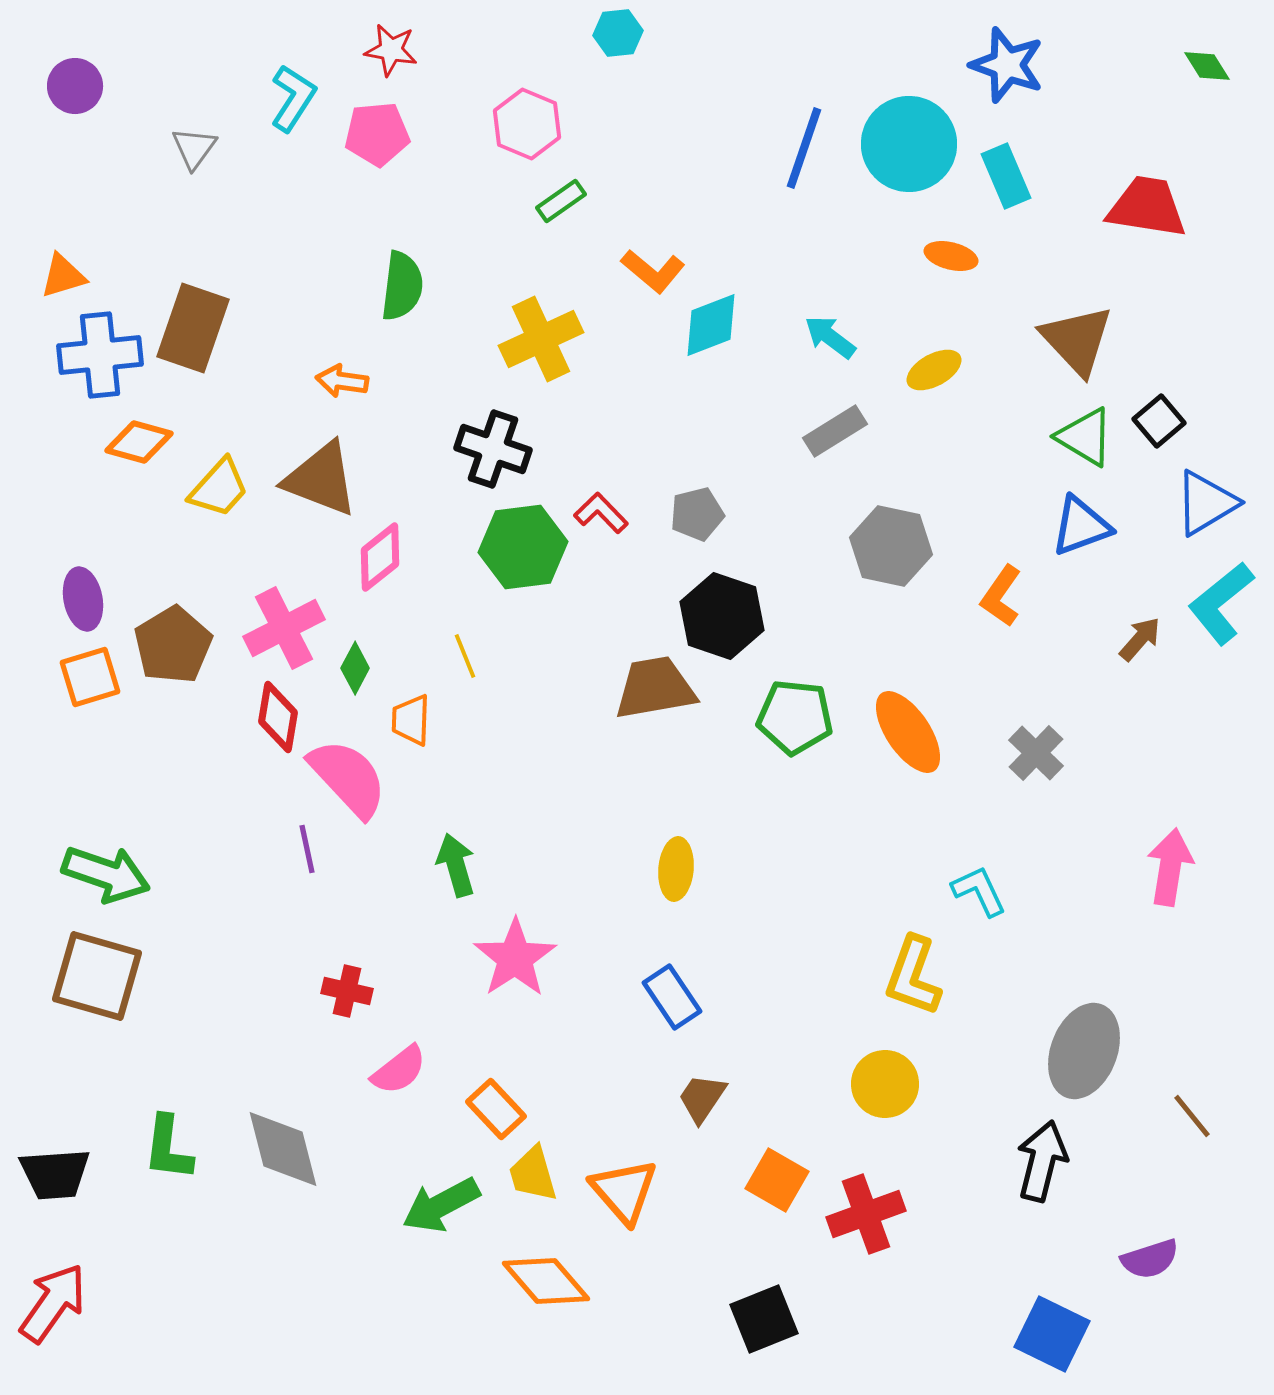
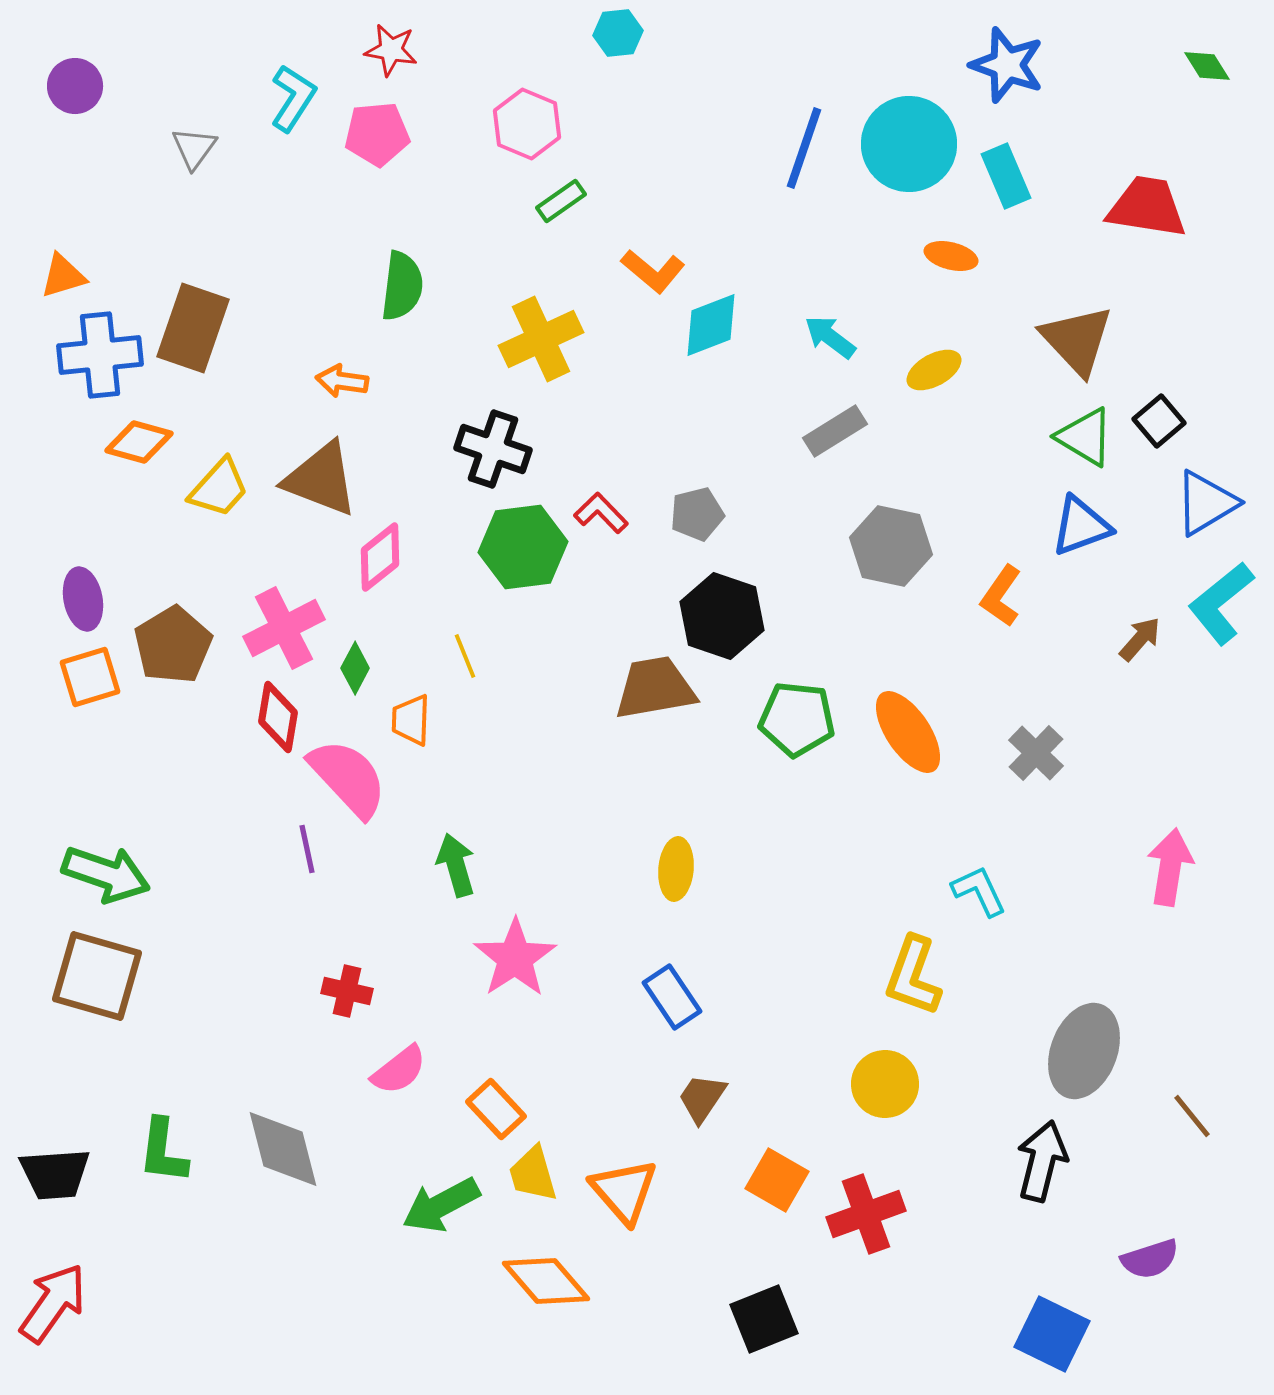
green pentagon at (795, 717): moved 2 px right, 2 px down
green L-shape at (168, 1148): moved 5 px left, 3 px down
